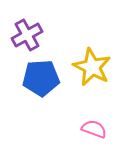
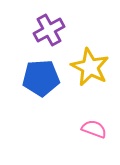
purple cross: moved 22 px right, 5 px up
yellow star: moved 2 px left
